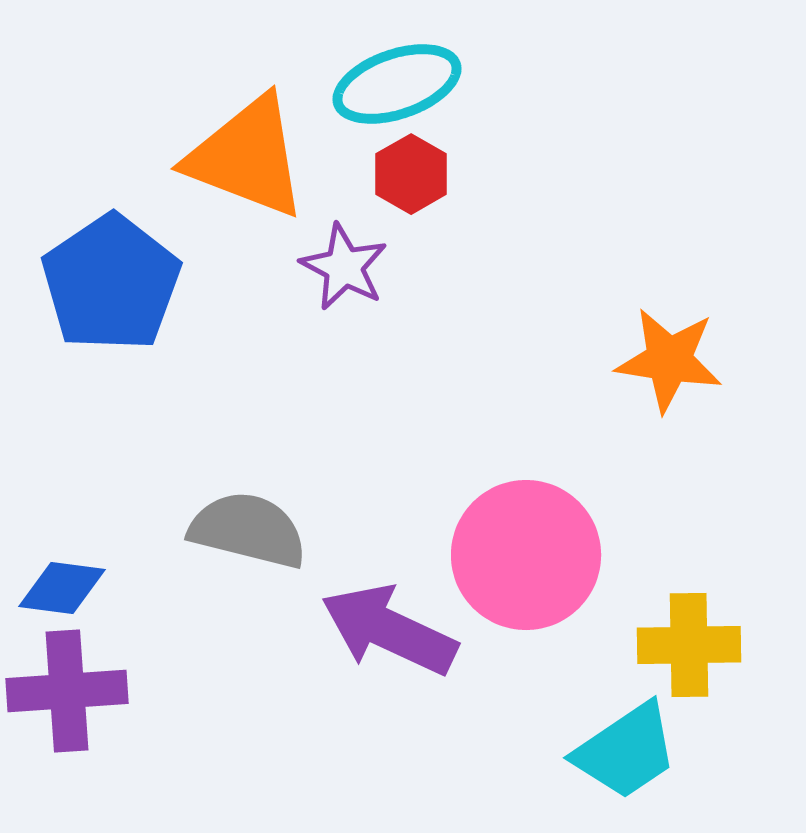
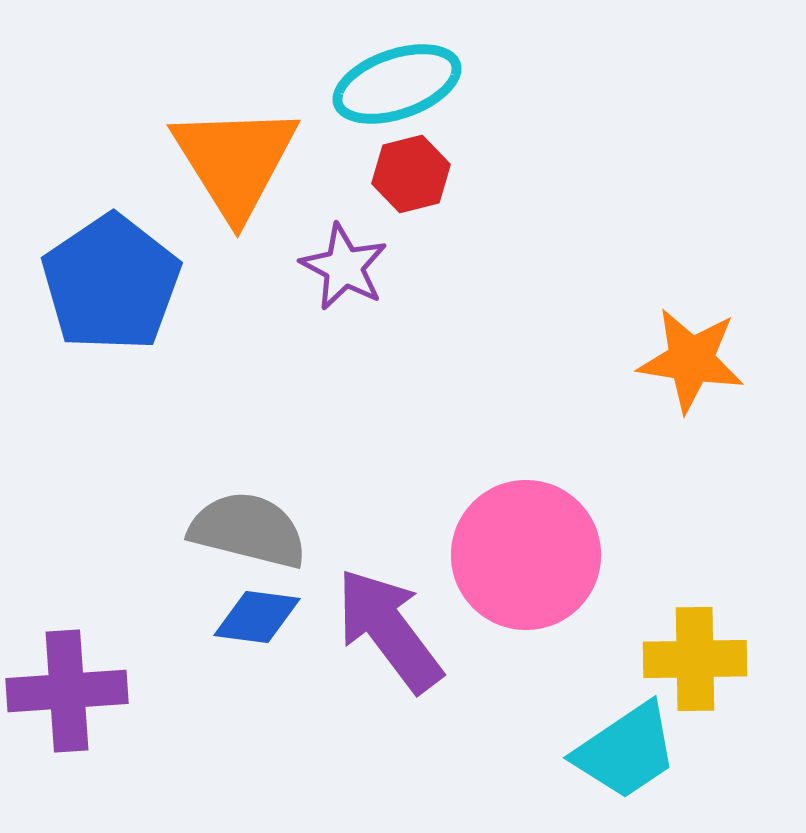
orange triangle: moved 12 px left, 4 px down; rotated 37 degrees clockwise
red hexagon: rotated 16 degrees clockwise
orange star: moved 22 px right
blue diamond: moved 195 px right, 29 px down
purple arrow: rotated 28 degrees clockwise
yellow cross: moved 6 px right, 14 px down
